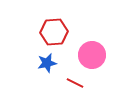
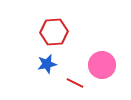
pink circle: moved 10 px right, 10 px down
blue star: moved 1 px down
